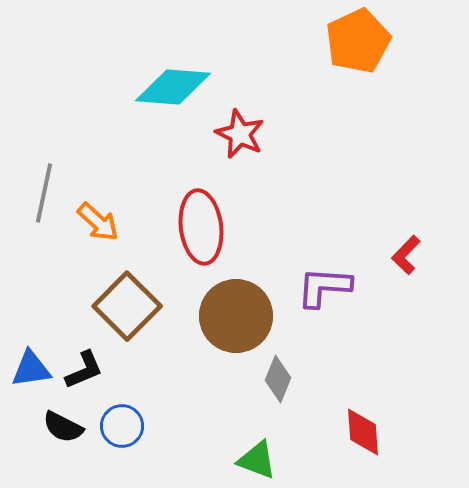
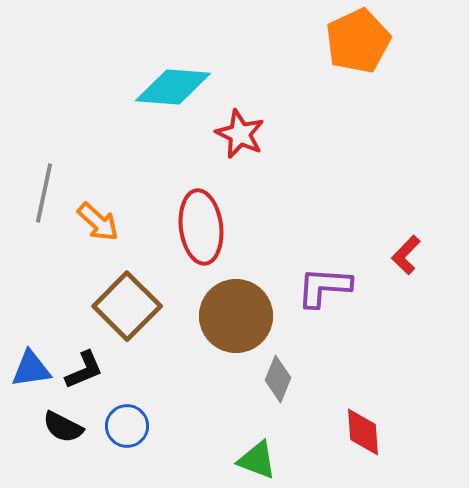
blue circle: moved 5 px right
